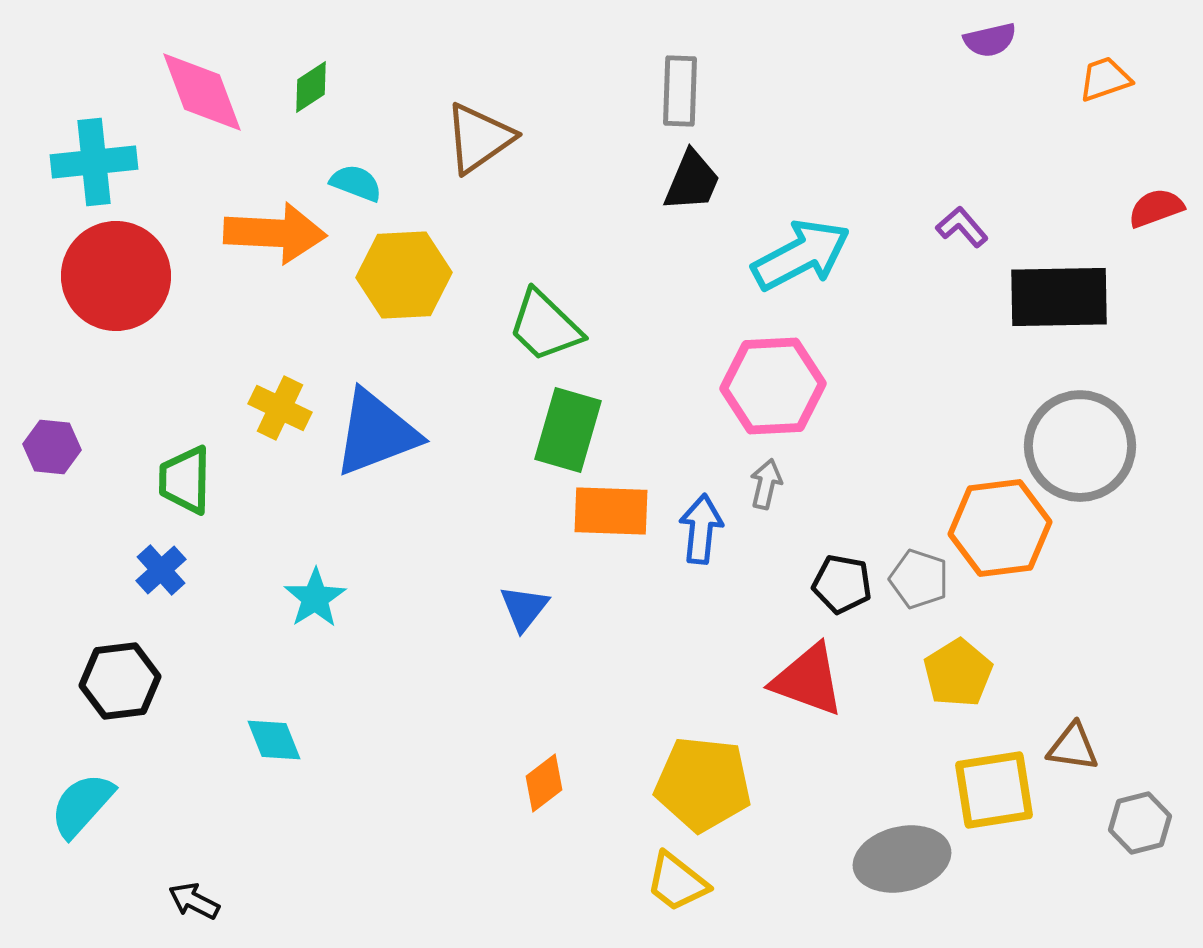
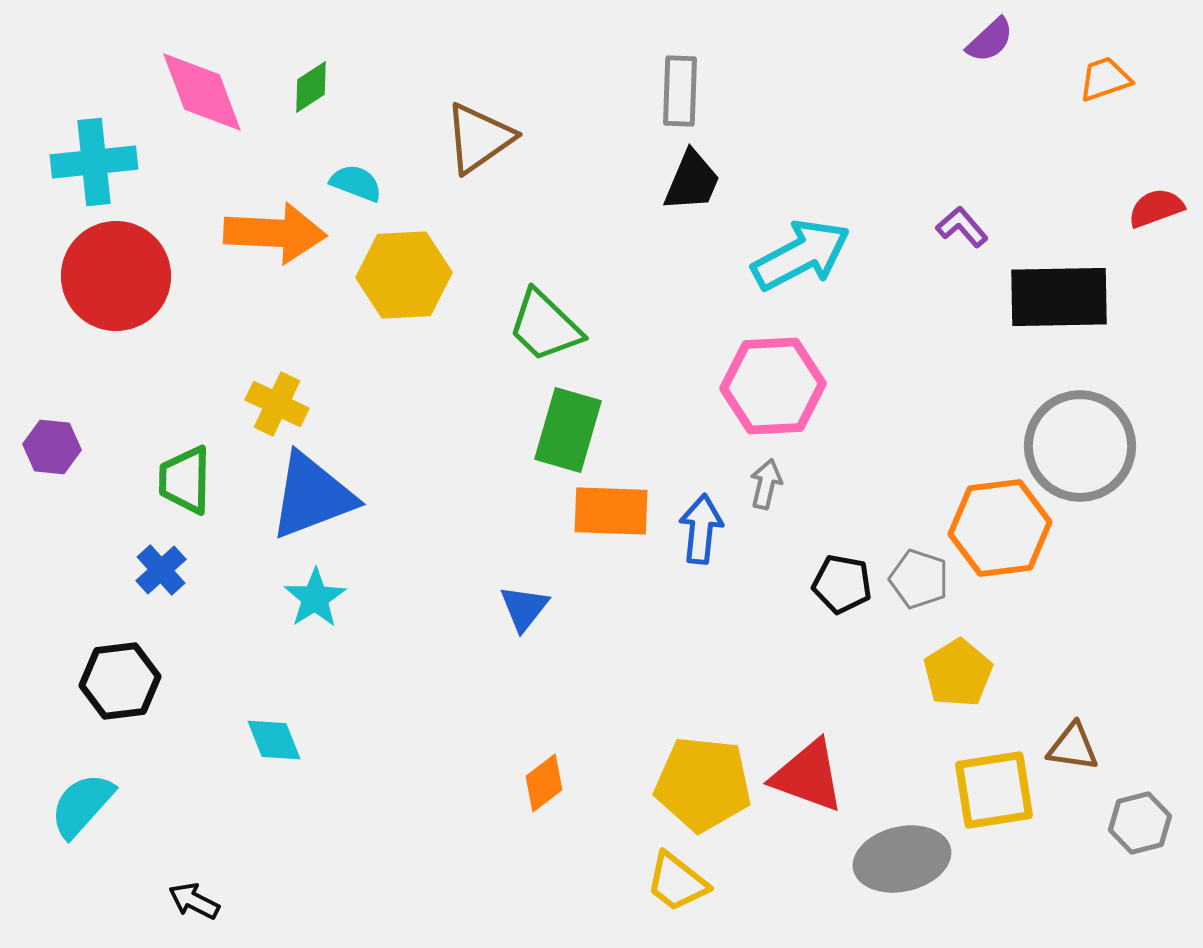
purple semicircle at (990, 40): rotated 30 degrees counterclockwise
yellow cross at (280, 408): moved 3 px left, 4 px up
blue triangle at (376, 433): moved 64 px left, 63 px down
red triangle at (808, 680): moved 96 px down
